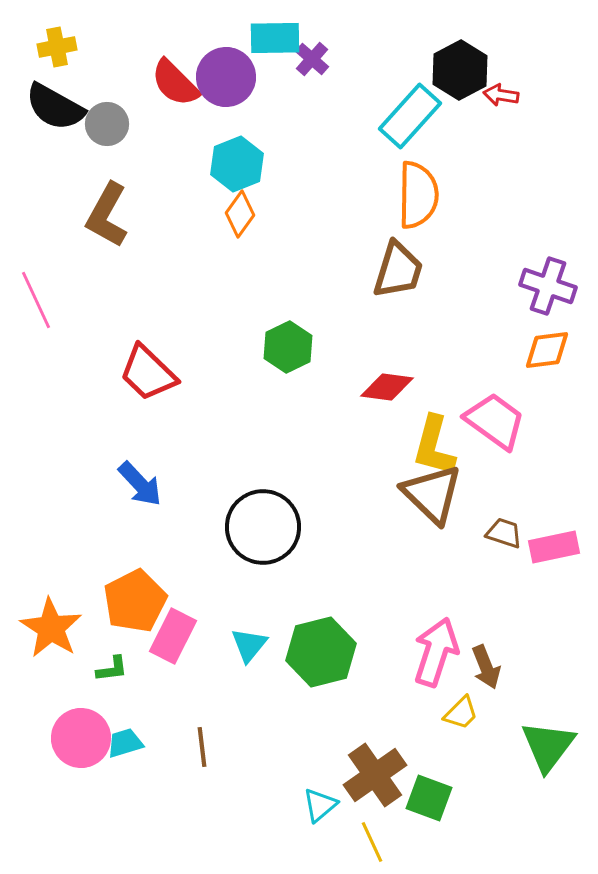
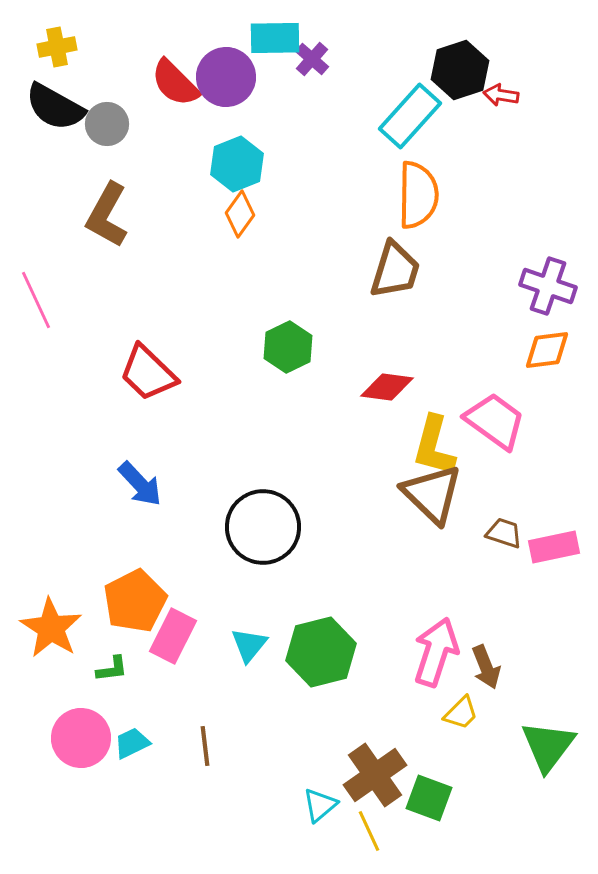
black hexagon at (460, 70): rotated 10 degrees clockwise
brown trapezoid at (398, 270): moved 3 px left
cyan trapezoid at (125, 743): moved 7 px right; rotated 9 degrees counterclockwise
brown line at (202, 747): moved 3 px right, 1 px up
yellow line at (372, 842): moved 3 px left, 11 px up
